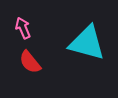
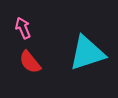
cyan triangle: moved 10 px down; rotated 33 degrees counterclockwise
